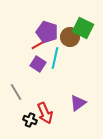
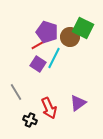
cyan line: moved 1 px left; rotated 15 degrees clockwise
red arrow: moved 4 px right, 5 px up
